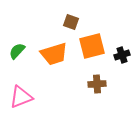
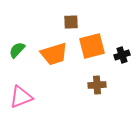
brown square: rotated 21 degrees counterclockwise
green semicircle: moved 1 px up
brown cross: moved 1 px down
